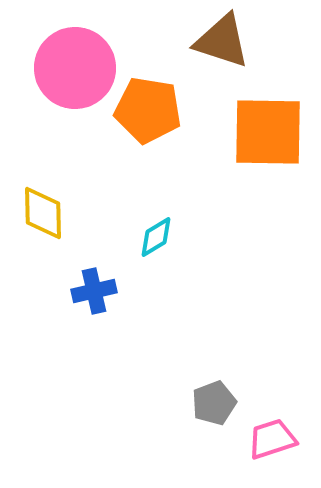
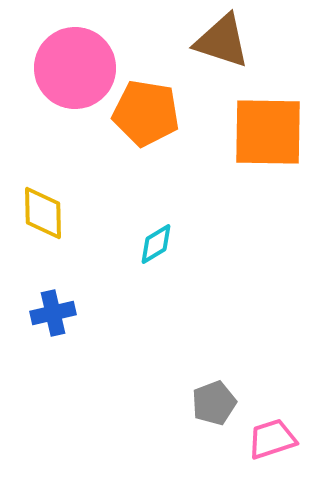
orange pentagon: moved 2 px left, 3 px down
cyan diamond: moved 7 px down
blue cross: moved 41 px left, 22 px down
